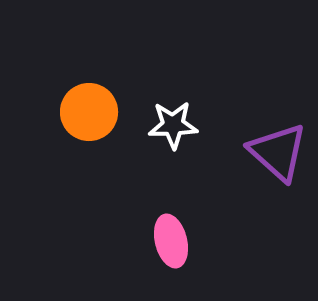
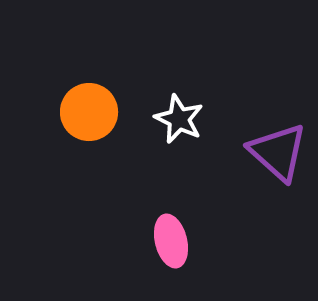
white star: moved 6 px right, 6 px up; rotated 27 degrees clockwise
